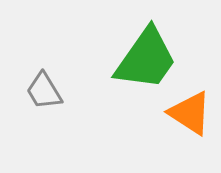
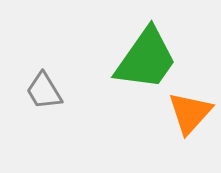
orange triangle: rotated 39 degrees clockwise
